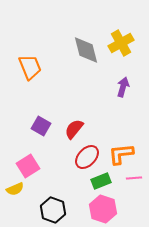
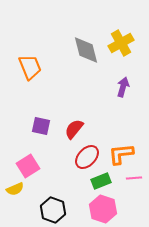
purple square: rotated 18 degrees counterclockwise
